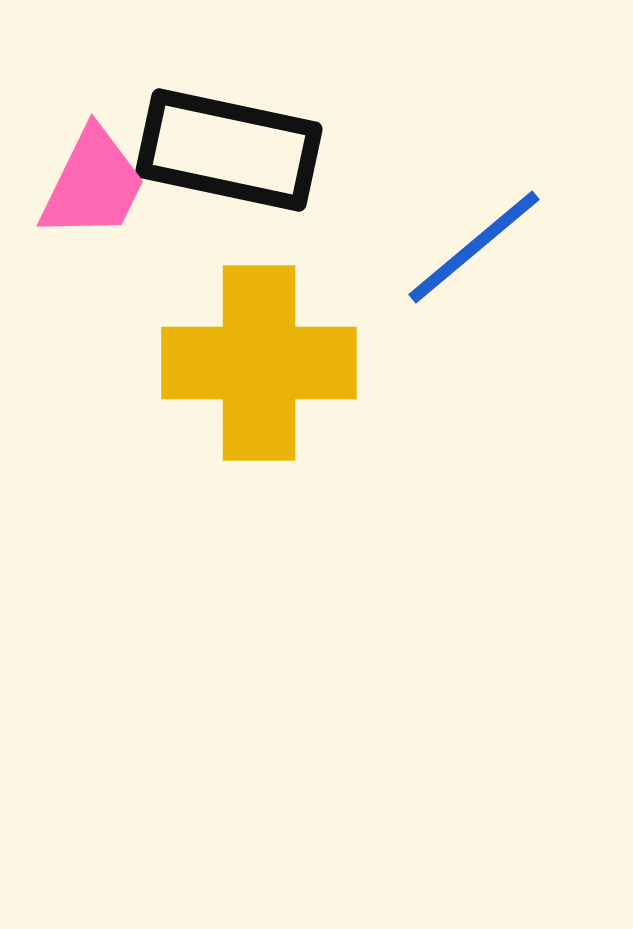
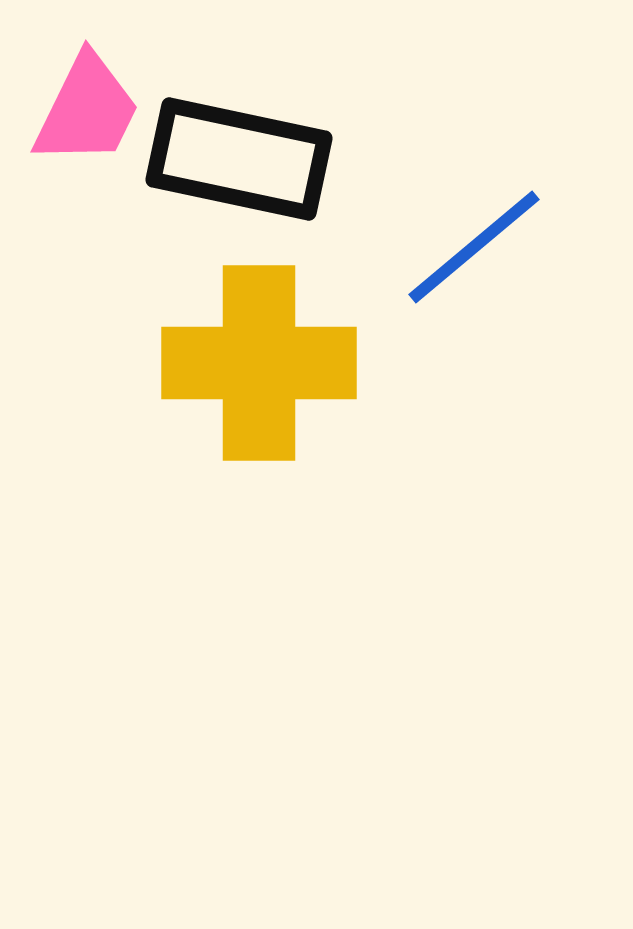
black rectangle: moved 10 px right, 9 px down
pink trapezoid: moved 6 px left, 74 px up
